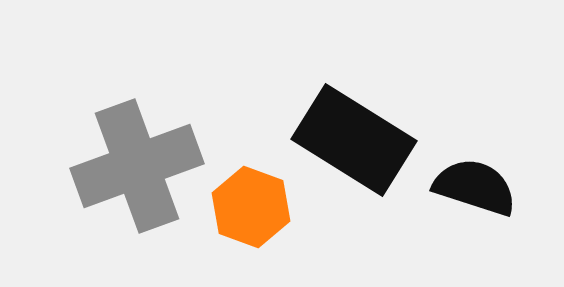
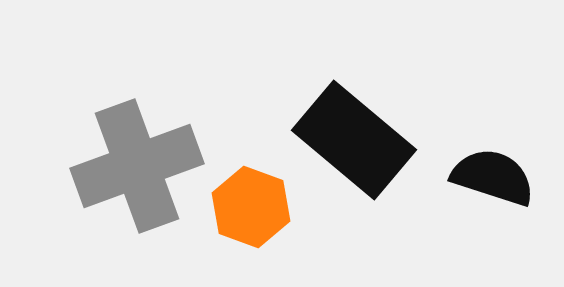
black rectangle: rotated 8 degrees clockwise
black semicircle: moved 18 px right, 10 px up
